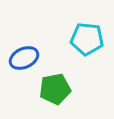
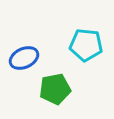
cyan pentagon: moved 1 px left, 6 px down
